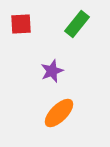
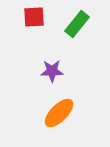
red square: moved 13 px right, 7 px up
purple star: rotated 20 degrees clockwise
